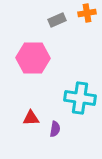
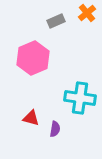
orange cross: rotated 30 degrees counterclockwise
gray rectangle: moved 1 px left, 1 px down
pink hexagon: rotated 24 degrees counterclockwise
red triangle: rotated 18 degrees clockwise
